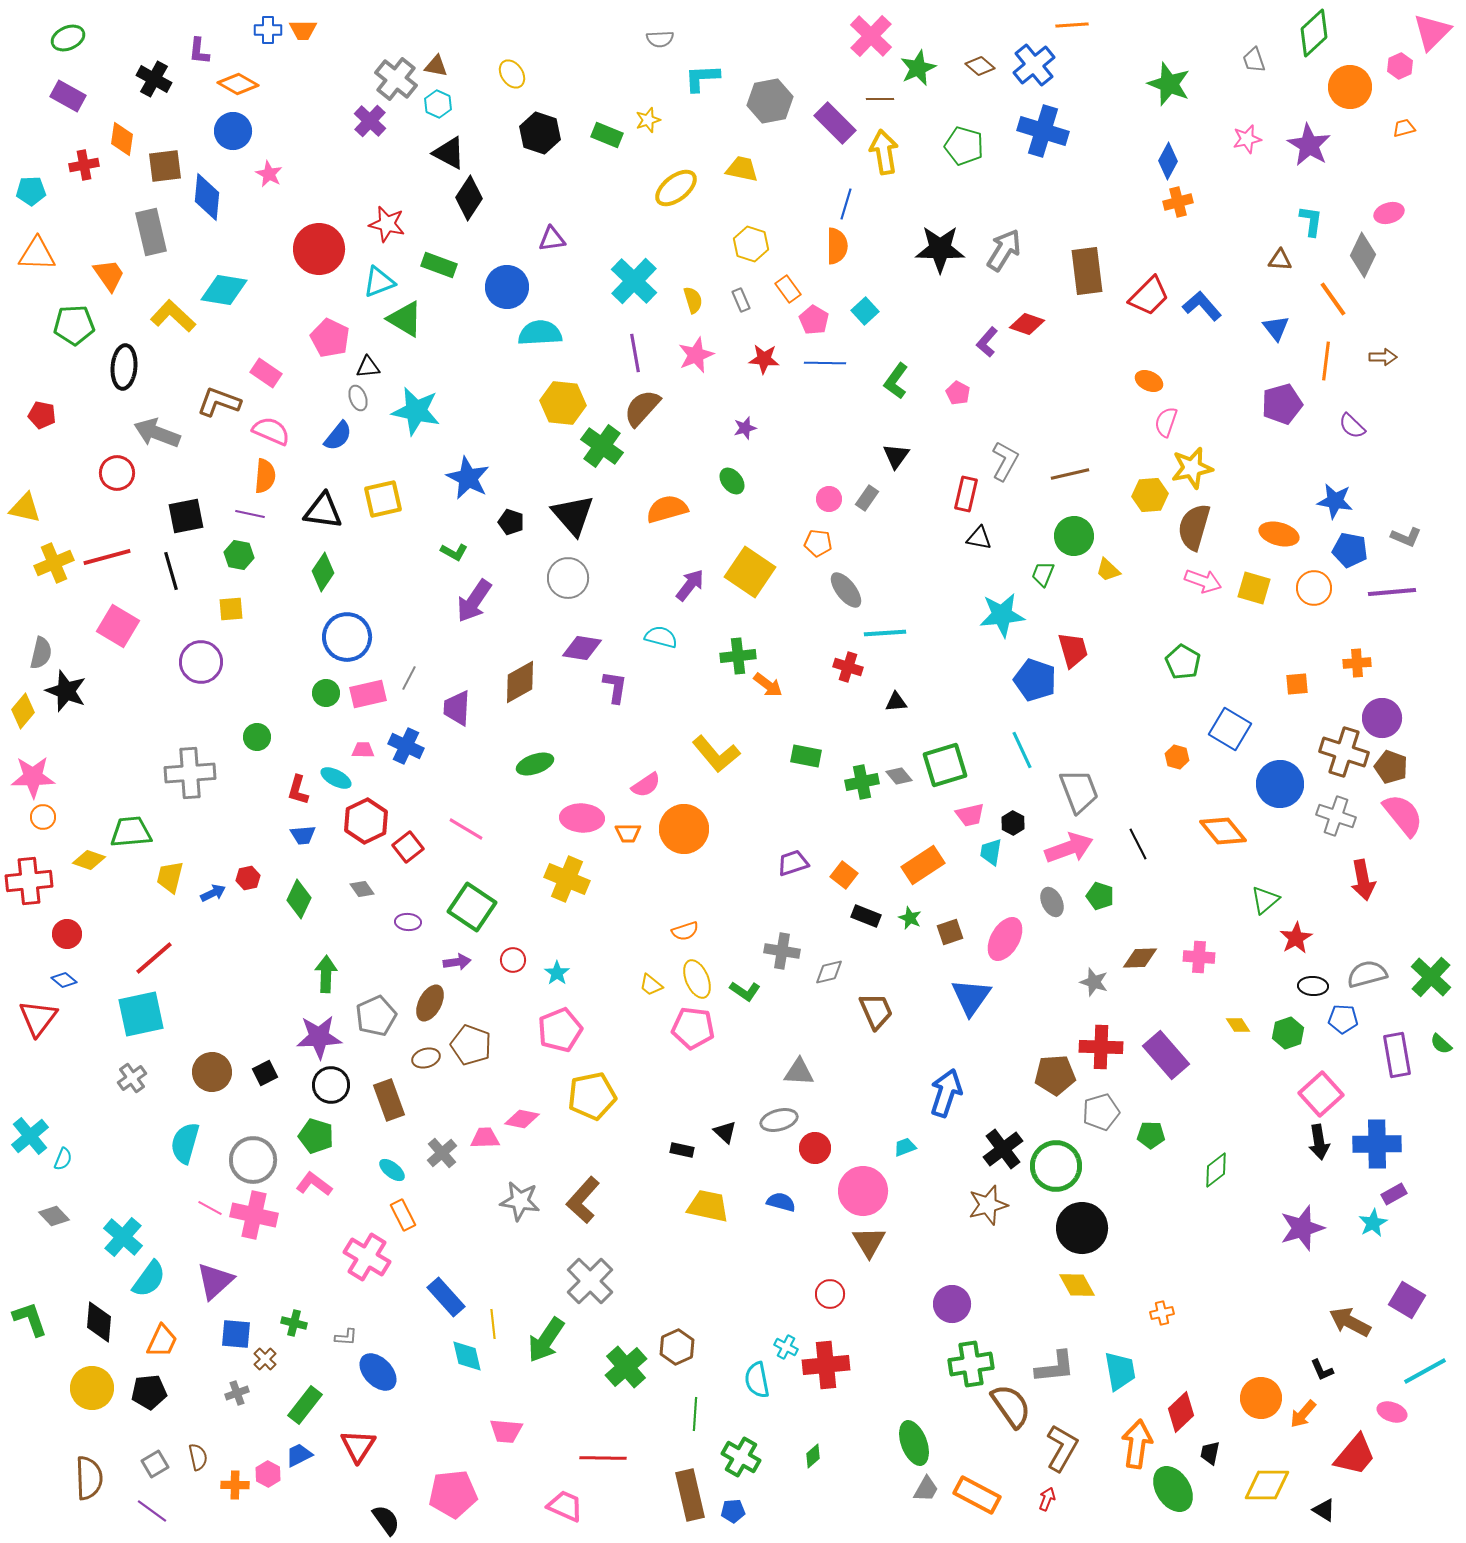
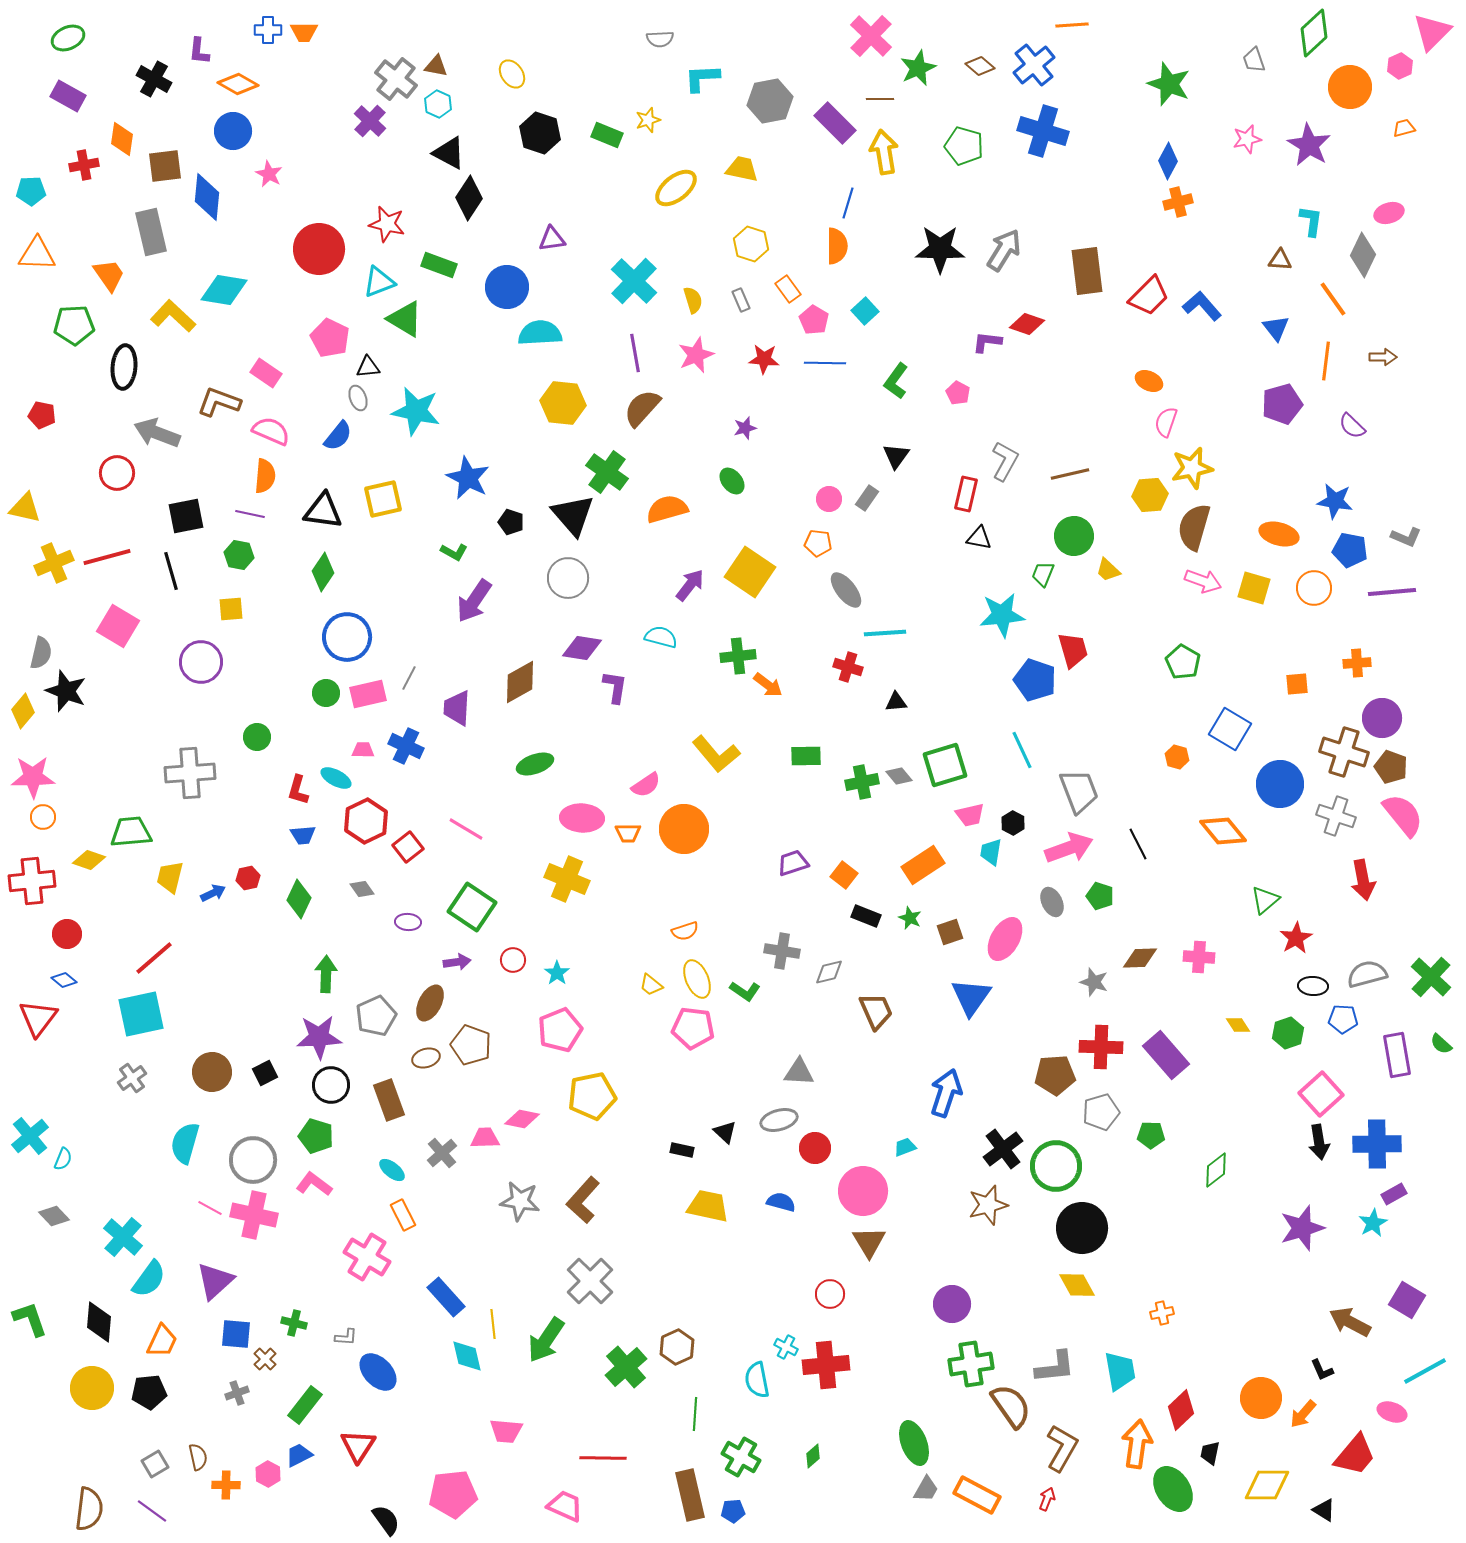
orange trapezoid at (303, 30): moved 1 px right, 2 px down
blue line at (846, 204): moved 2 px right, 1 px up
purple L-shape at (987, 342): rotated 56 degrees clockwise
green cross at (602, 446): moved 5 px right, 26 px down
green rectangle at (806, 756): rotated 12 degrees counterclockwise
red cross at (29, 881): moved 3 px right
red diamond at (1181, 1412): moved 2 px up
brown semicircle at (89, 1478): moved 31 px down; rotated 9 degrees clockwise
orange cross at (235, 1485): moved 9 px left
